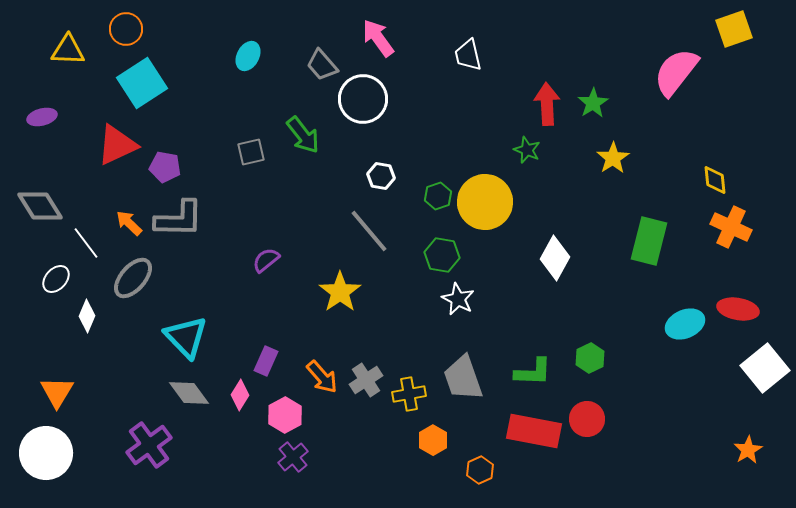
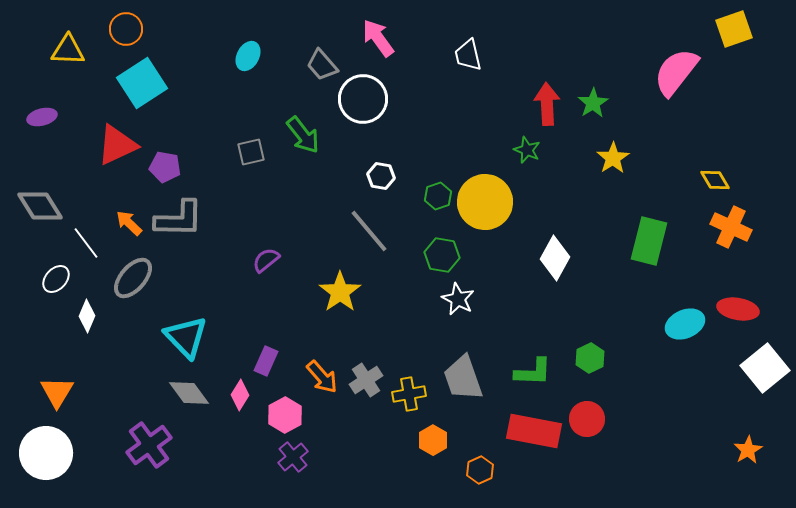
yellow diamond at (715, 180): rotated 24 degrees counterclockwise
